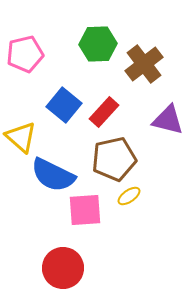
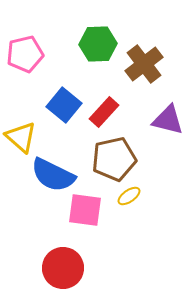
pink square: rotated 12 degrees clockwise
